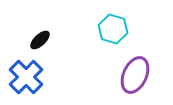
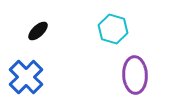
black ellipse: moved 2 px left, 9 px up
purple ellipse: rotated 27 degrees counterclockwise
